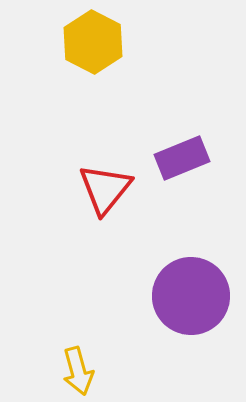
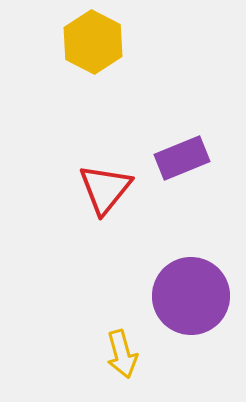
yellow arrow: moved 44 px right, 17 px up
